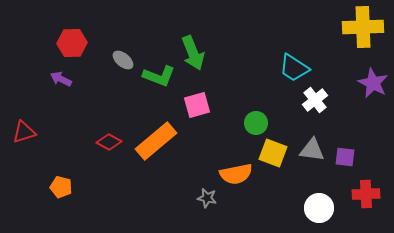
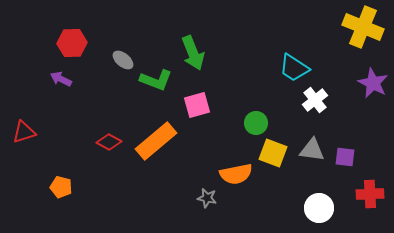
yellow cross: rotated 24 degrees clockwise
green L-shape: moved 3 px left, 4 px down
red cross: moved 4 px right
